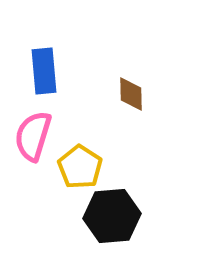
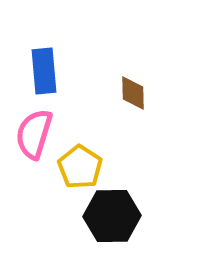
brown diamond: moved 2 px right, 1 px up
pink semicircle: moved 1 px right, 2 px up
black hexagon: rotated 4 degrees clockwise
